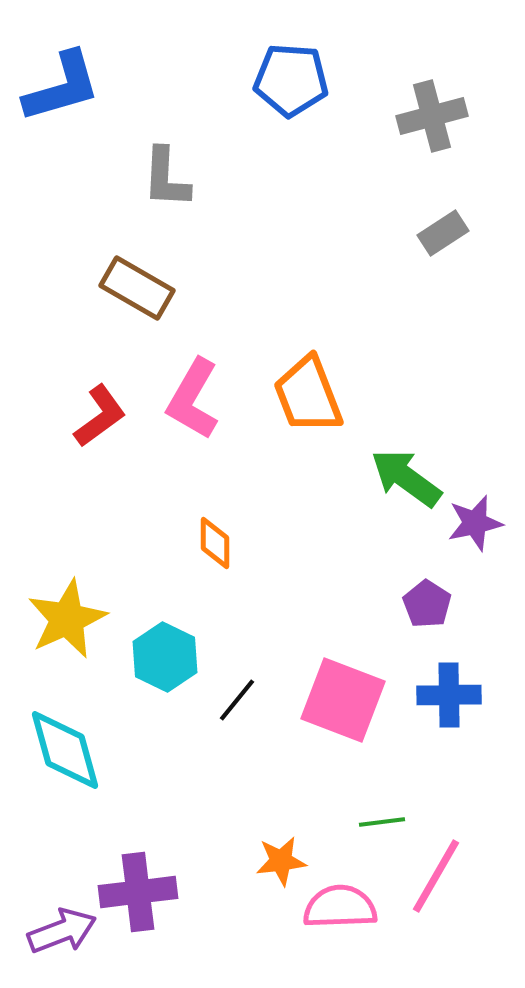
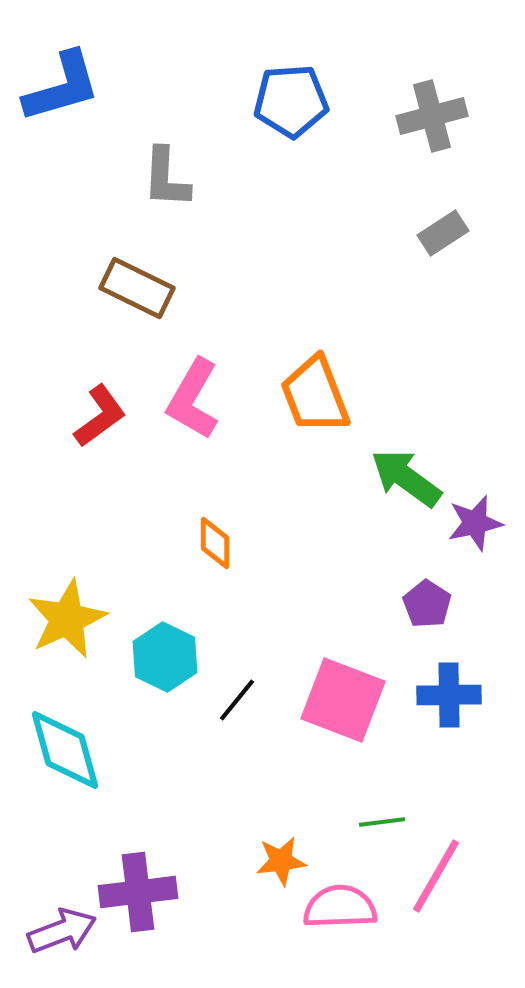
blue pentagon: moved 21 px down; rotated 8 degrees counterclockwise
brown rectangle: rotated 4 degrees counterclockwise
orange trapezoid: moved 7 px right
